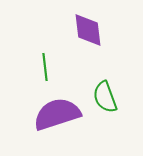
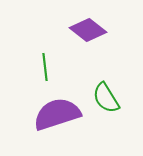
purple diamond: rotated 45 degrees counterclockwise
green semicircle: moved 1 px right, 1 px down; rotated 12 degrees counterclockwise
